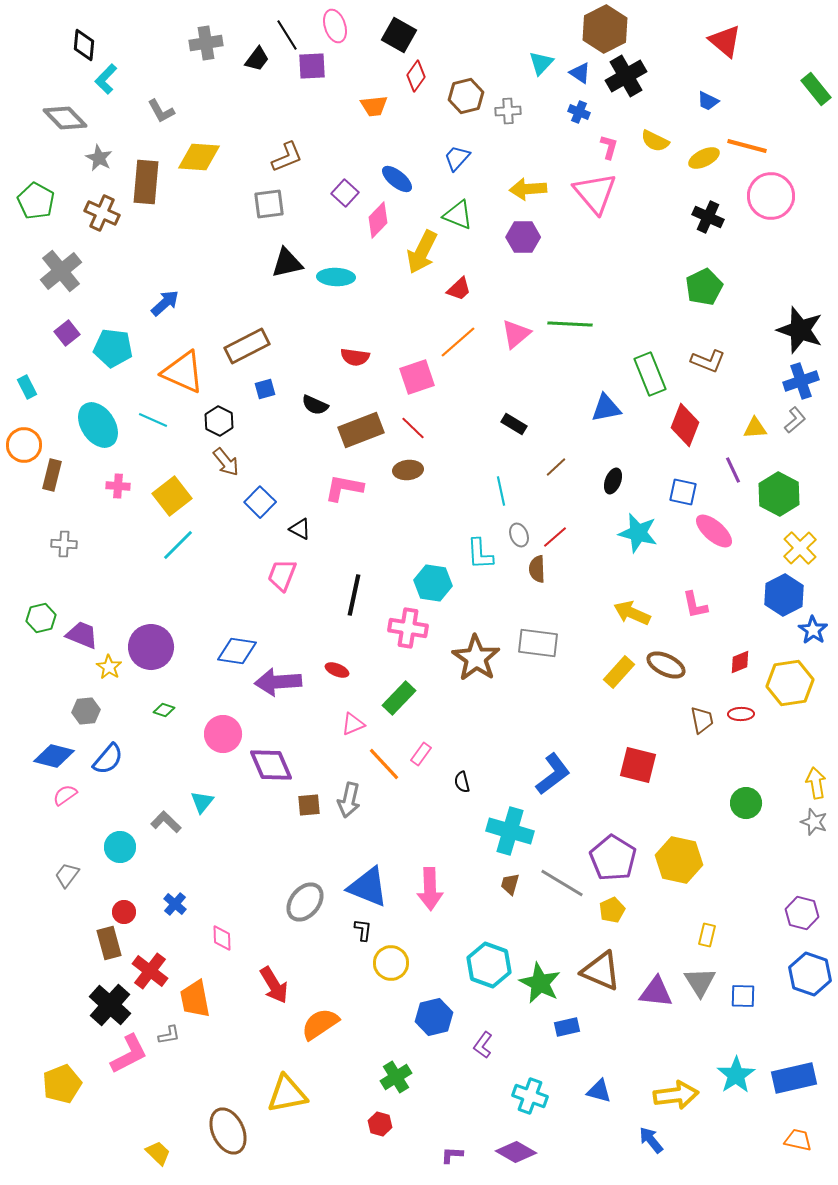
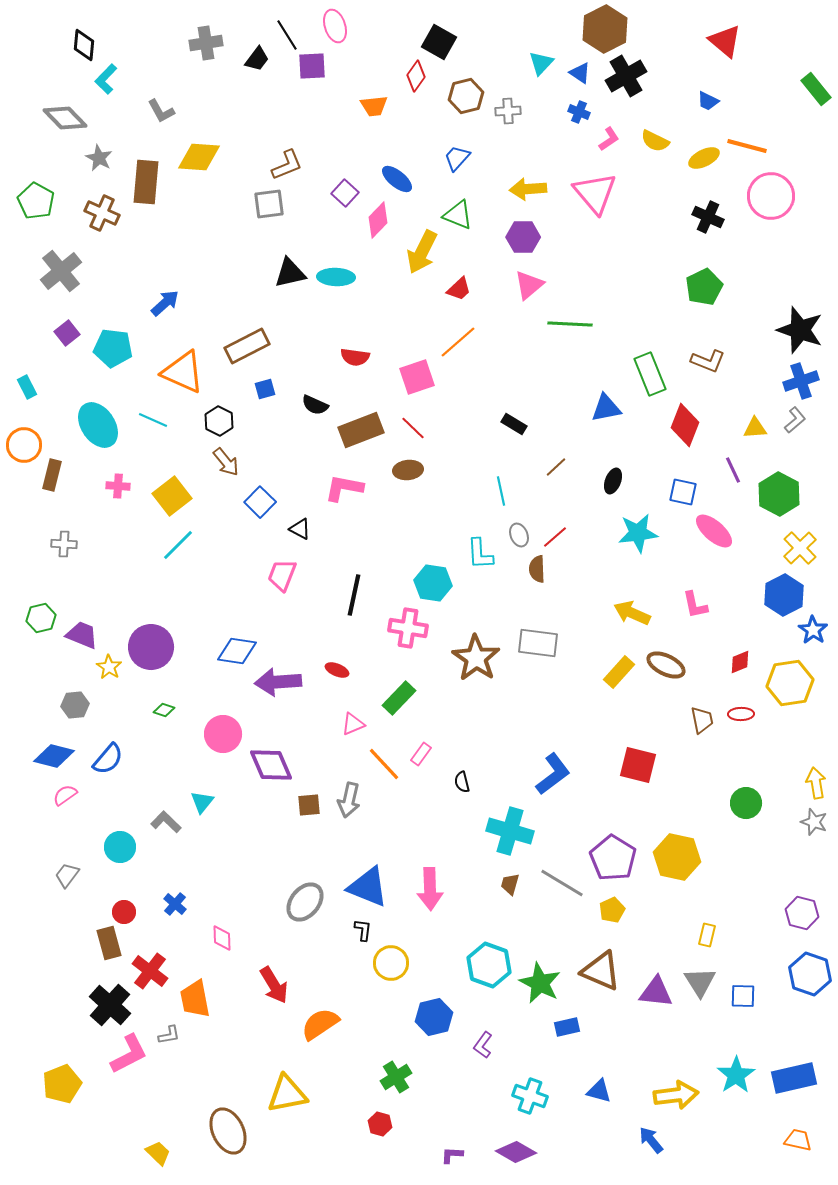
black square at (399, 35): moved 40 px right, 7 px down
pink L-shape at (609, 147): moved 8 px up; rotated 40 degrees clockwise
brown L-shape at (287, 157): moved 8 px down
black triangle at (287, 263): moved 3 px right, 10 px down
pink triangle at (516, 334): moved 13 px right, 49 px up
cyan star at (638, 533): rotated 21 degrees counterclockwise
gray hexagon at (86, 711): moved 11 px left, 6 px up
yellow hexagon at (679, 860): moved 2 px left, 3 px up
